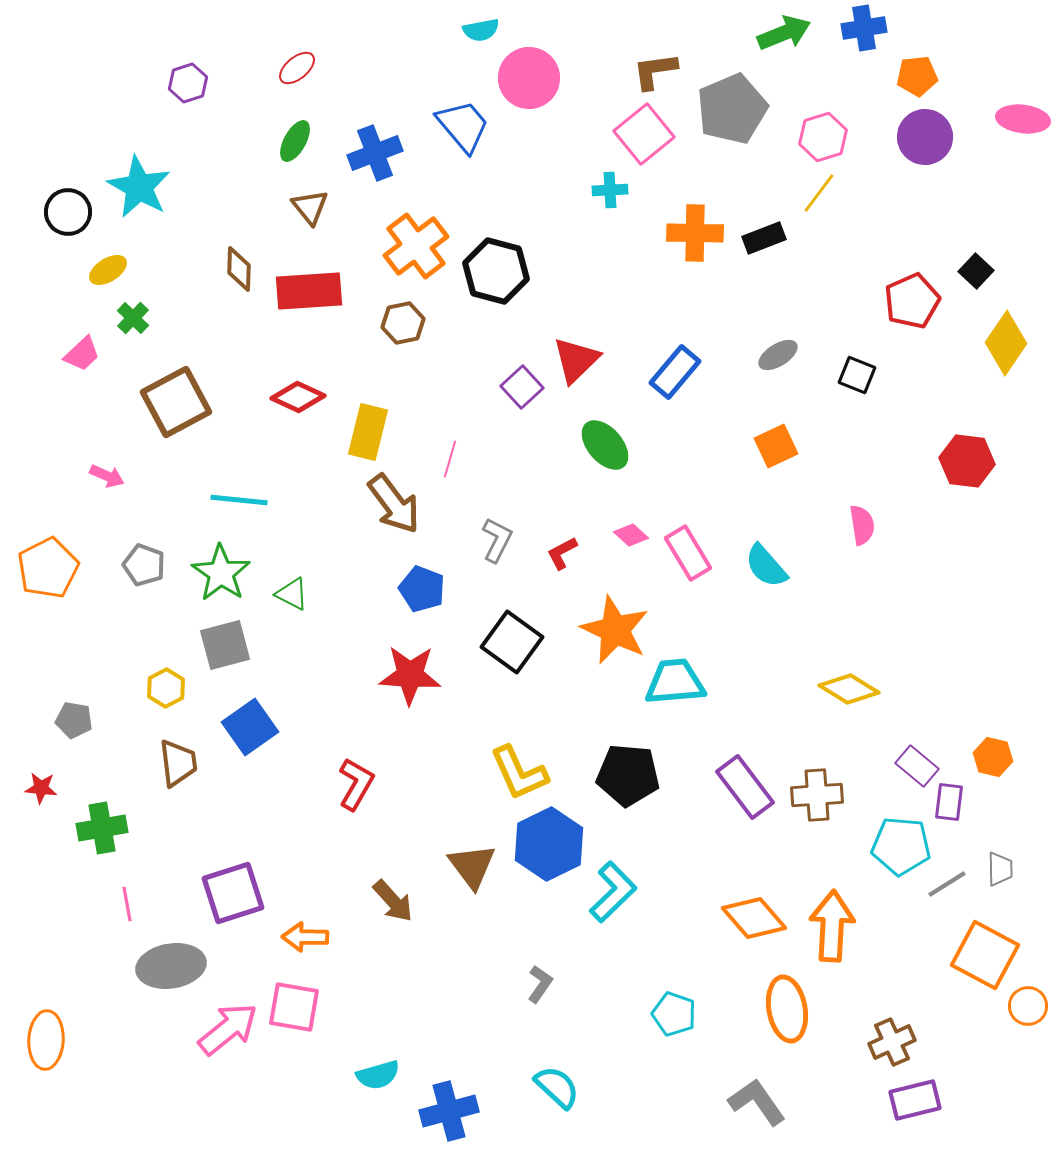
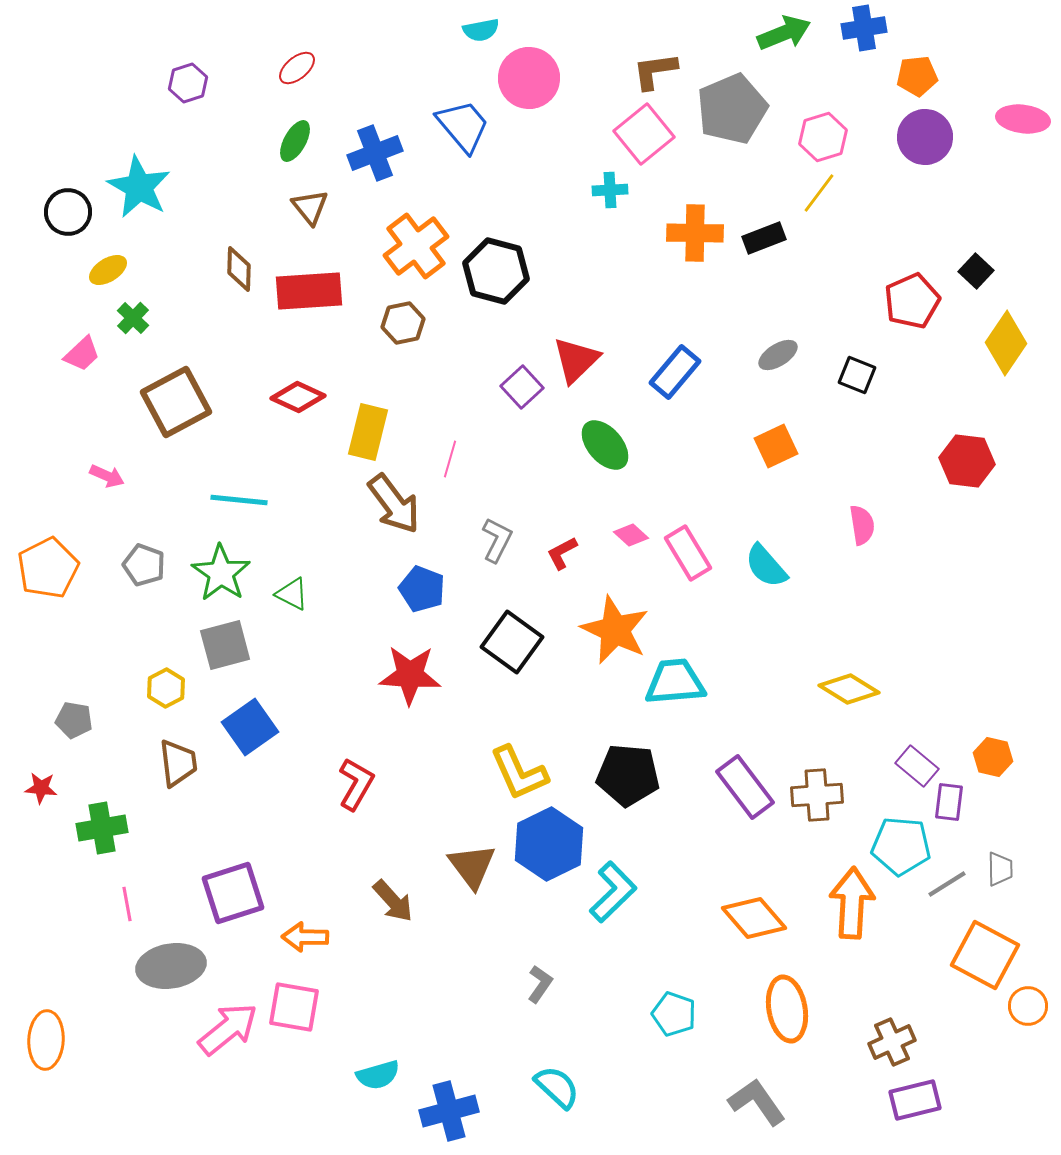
orange arrow at (832, 926): moved 20 px right, 23 px up
